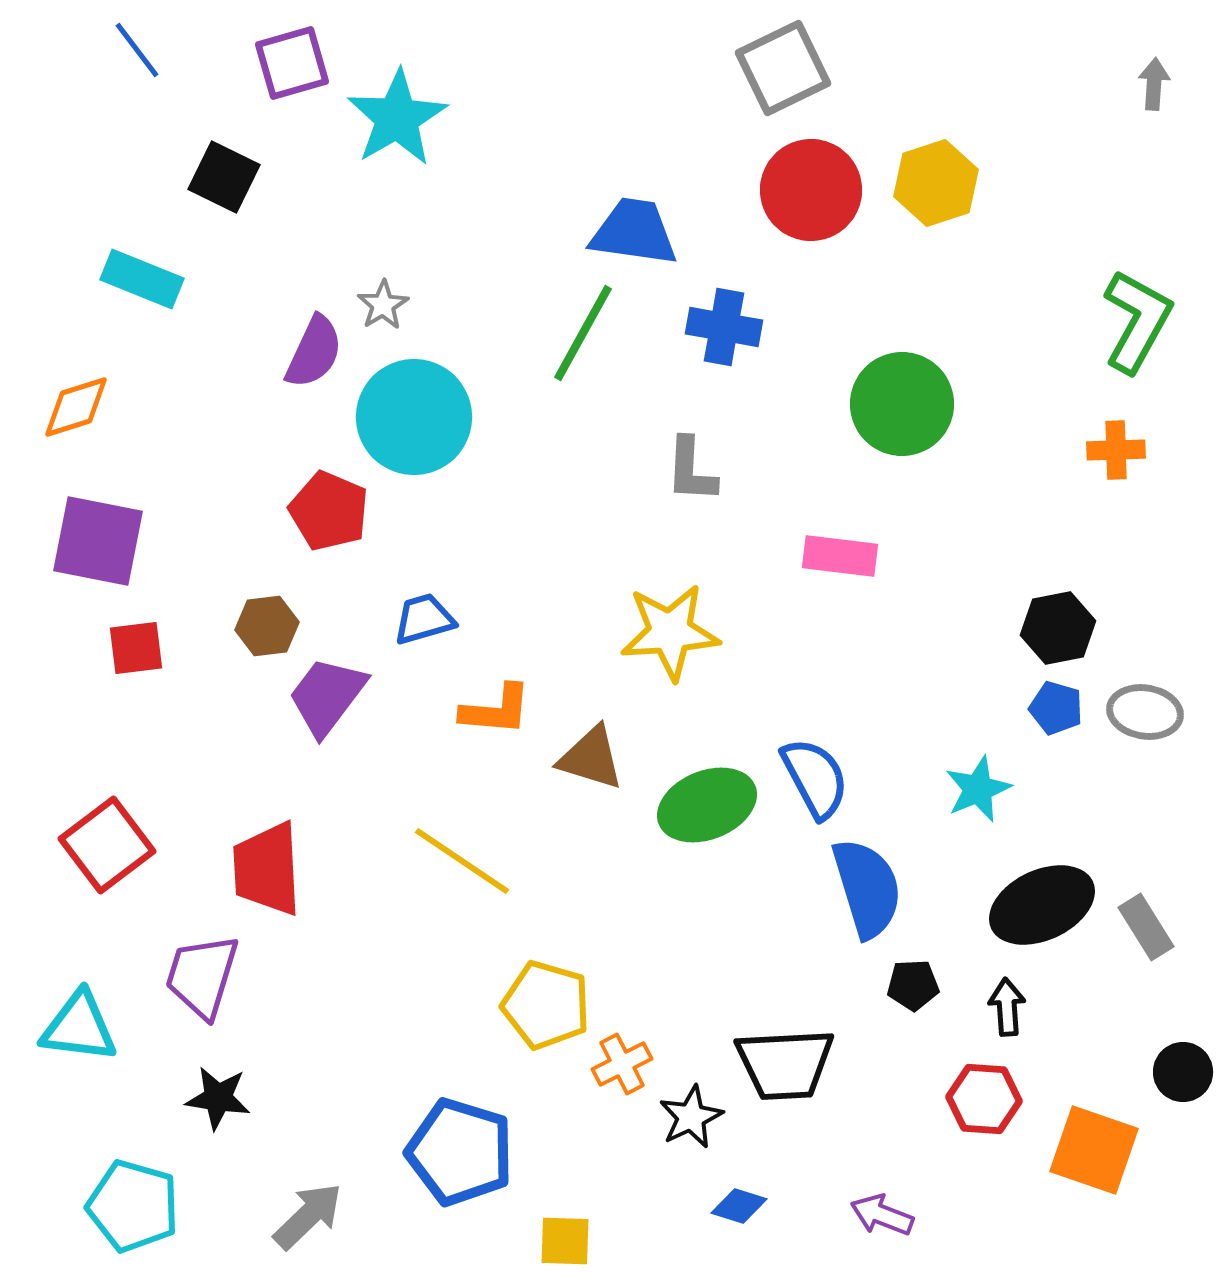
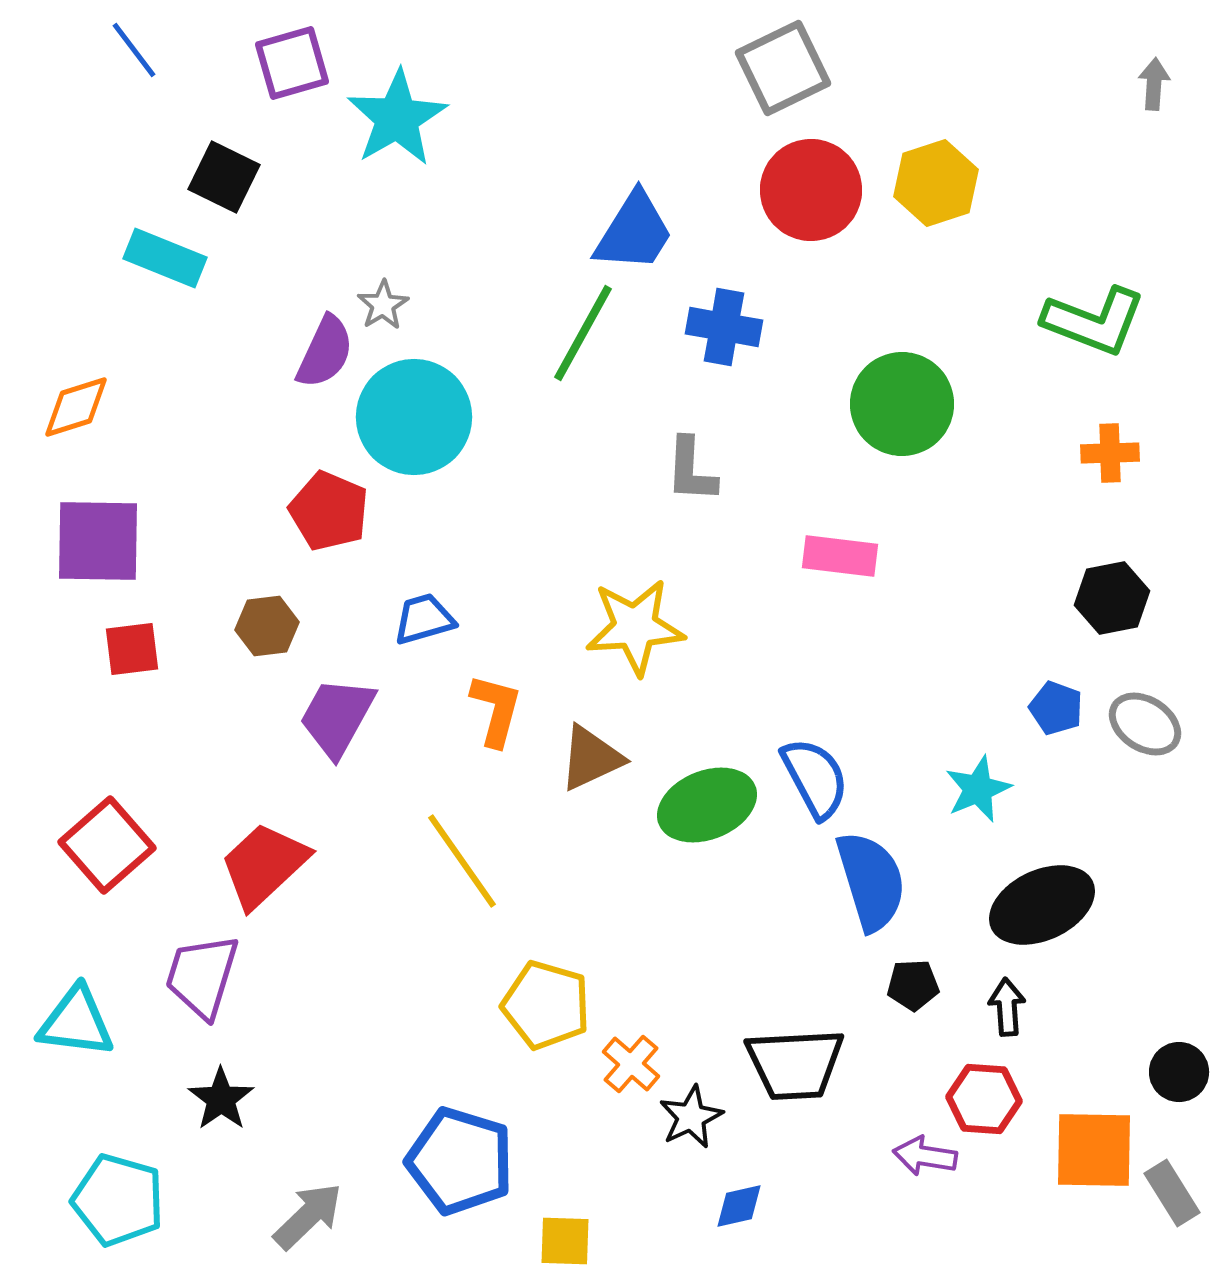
blue line at (137, 50): moved 3 px left
blue trapezoid at (634, 232): rotated 114 degrees clockwise
cyan rectangle at (142, 279): moved 23 px right, 21 px up
green L-shape at (1137, 321): moved 43 px left; rotated 82 degrees clockwise
purple semicircle at (314, 352): moved 11 px right
orange cross at (1116, 450): moved 6 px left, 3 px down
purple square at (98, 541): rotated 10 degrees counterclockwise
black hexagon at (1058, 628): moved 54 px right, 30 px up
yellow star at (670, 632): moved 35 px left, 5 px up
red square at (136, 648): moved 4 px left, 1 px down
purple trapezoid at (327, 696): moved 10 px right, 21 px down; rotated 8 degrees counterclockwise
blue pentagon at (1056, 708): rotated 4 degrees clockwise
orange L-shape at (496, 710): rotated 80 degrees counterclockwise
gray ellipse at (1145, 712): moved 12 px down; rotated 24 degrees clockwise
brown triangle at (591, 758): rotated 42 degrees counterclockwise
red square at (107, 845): rotated 4 degrees counterclockwise
yellow line at (462, 861): rotated 21 degrees clockwise
red trapezoid at (267, 869): moved 3 px left, 4 px up; rotated 50 degrees clockwise
blue semicircle at (867, 888): moved 4 px right, 7 px up
gray rectangle at (1146, 927): moved 26 px right, 266 px down
cyan triangle at (79, 1027): moved 3 px left, 5 px up
orange cross at (622, 1064): moved 9 px right; rotated 22 degrees counterclockwise
black trapezoid at (785, 1064): moved 10 px right
black circle at (1183, 1072): moved 4 px left
black star at (218, 1098): moved 3 px right, 1 px down; rotated 28 degrees clockwise
orange square at (1094, 1150): rotated 18 degrees counterclockwise
blue pentagon at (460, 1152): moved 9 px down
cyan pentagon at (133, 1206): moved 15 px left, 6 px up
blue diamond at (739, 1206): rotated 30 degrees counterclockwise
purple arrow at (882, 1215): moved 43 px right, 59 px up; rotated 12 degrees counterclockwise
